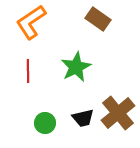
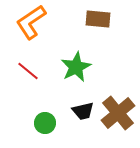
brown rectangle: rotated 30 degrees counterclockwise
red line: rotated 50 degrees counterclockwise
black trapezoid: moved 7 px up
